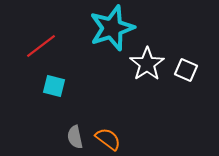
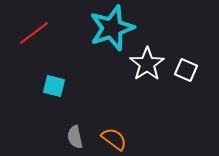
red line: moved 7 px left, 13 px up
orange semicircle: moved 6 px right
